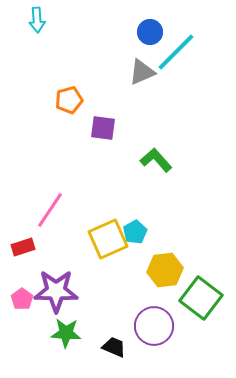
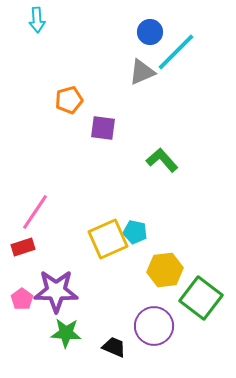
green L-shape: moved 6 px right
pink line: moved 15 px left, 2 px down
cyan pentagon: rotated 30 degrees counterclockwise
